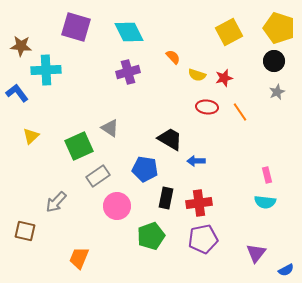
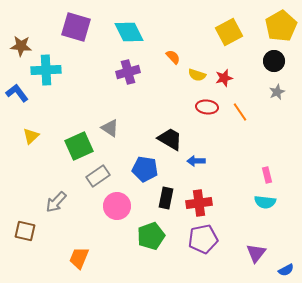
yellow pentagon: moved 2 px right, 2 px up; rotated 24 degrees clockwise
